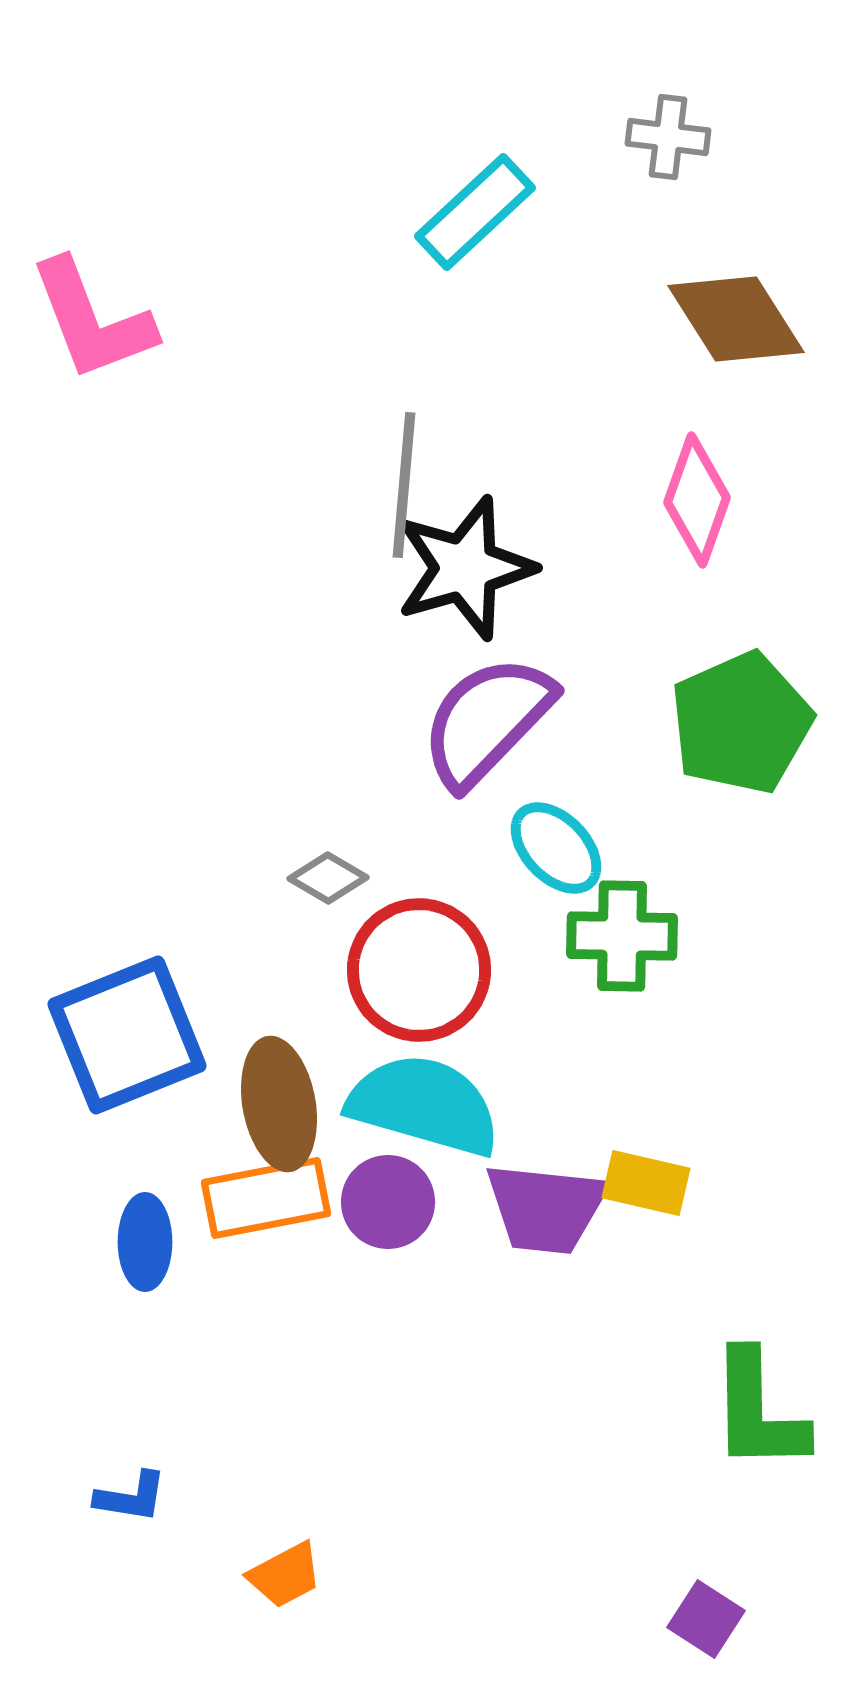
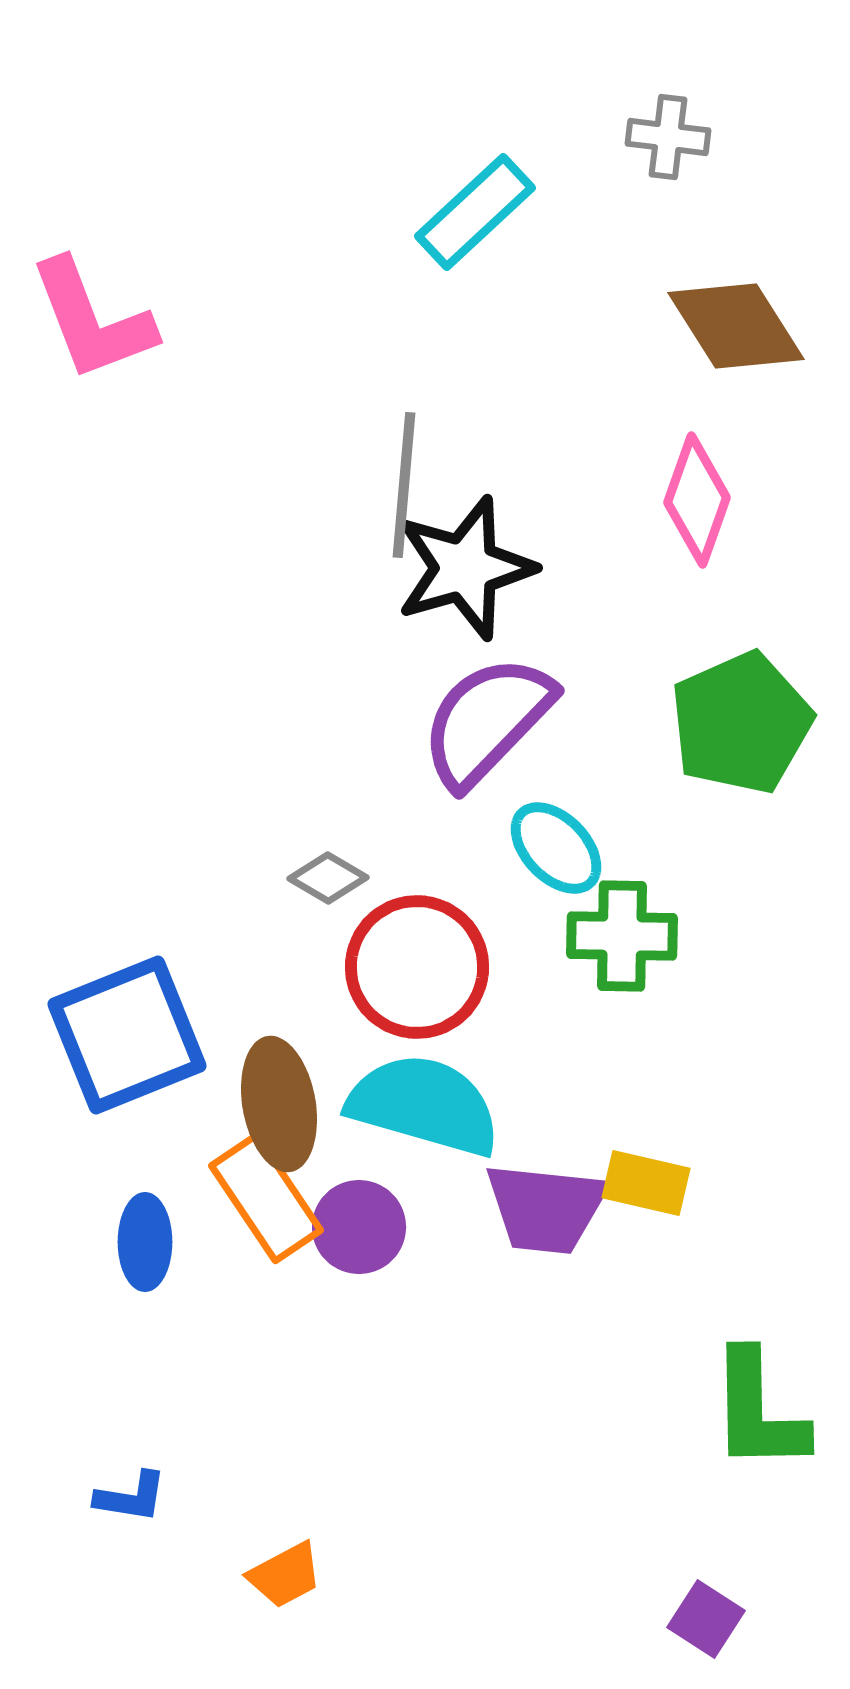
brown diamond: moved 7 px down
red circle: moved 2 px left, 3 px up
orange rectangle: rotated 67 degrees clockwise
purple circle: moved 29 px left, 25 px down
